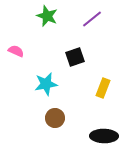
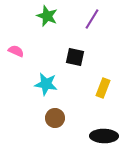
purple line: rotated 20 degrees counterclockwise
black square: rotated 30 degrees clockwise
cyan star: rotated 20 degrees clockwise
